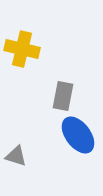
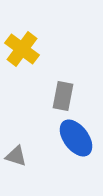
yellow cross: rotated 24 degrees clockwise
blue ellipse: moved 2 px left, 3 px down
